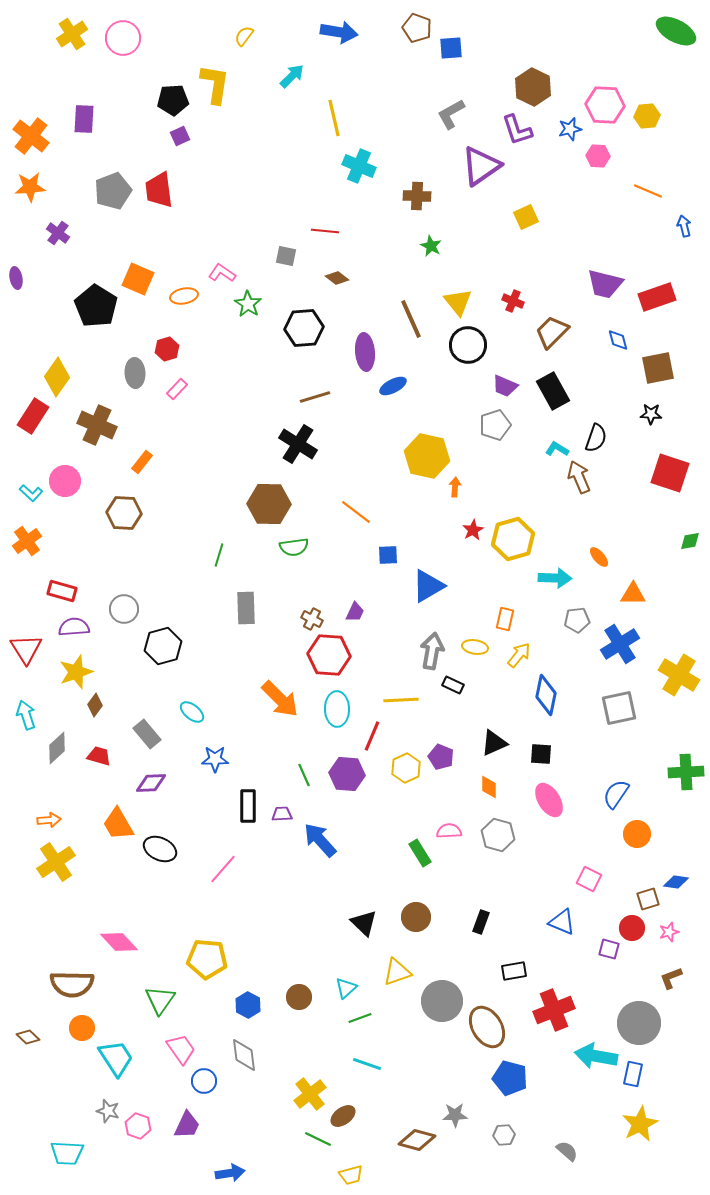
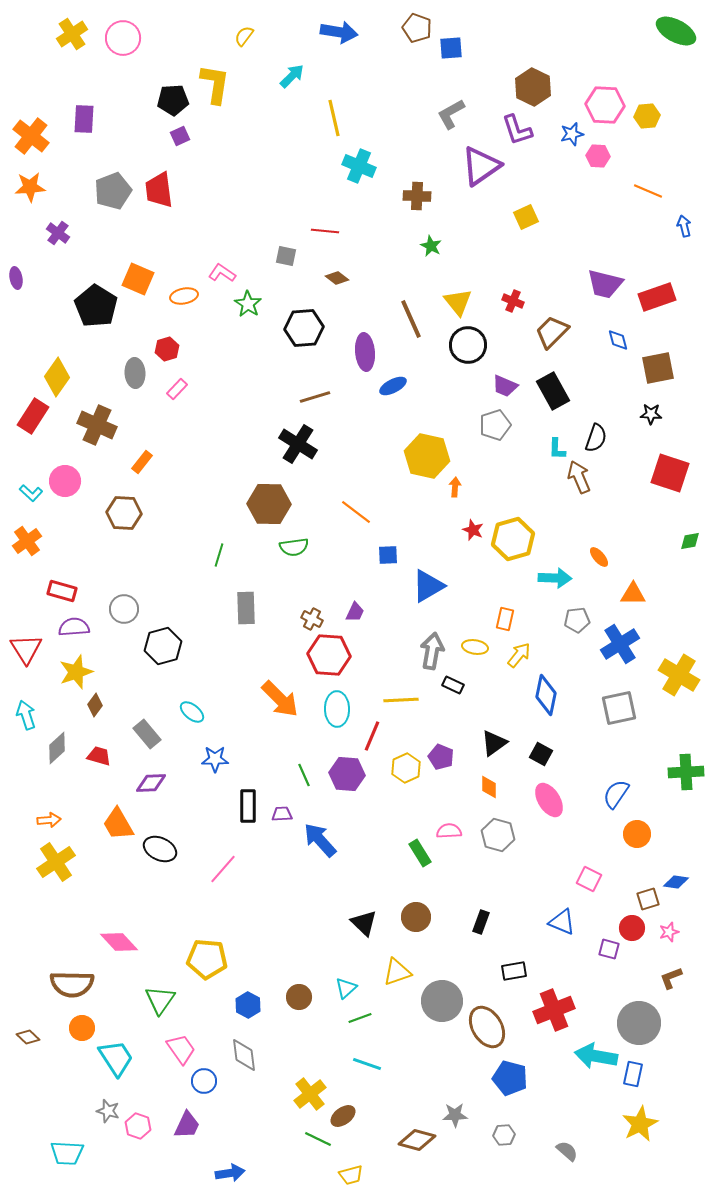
blue star at (570, 129): moved 2 px right, 5 px down
cyan L-shape at (557, 449): rotated 120 degrees counterclockwise
red star at (473, 530): rotated 20 degrees counterclockwise
black triangle at (494, 743): rotated 12 degrees counterclockwise
black square at (541, 754): rotated 25 degrees clockwise
